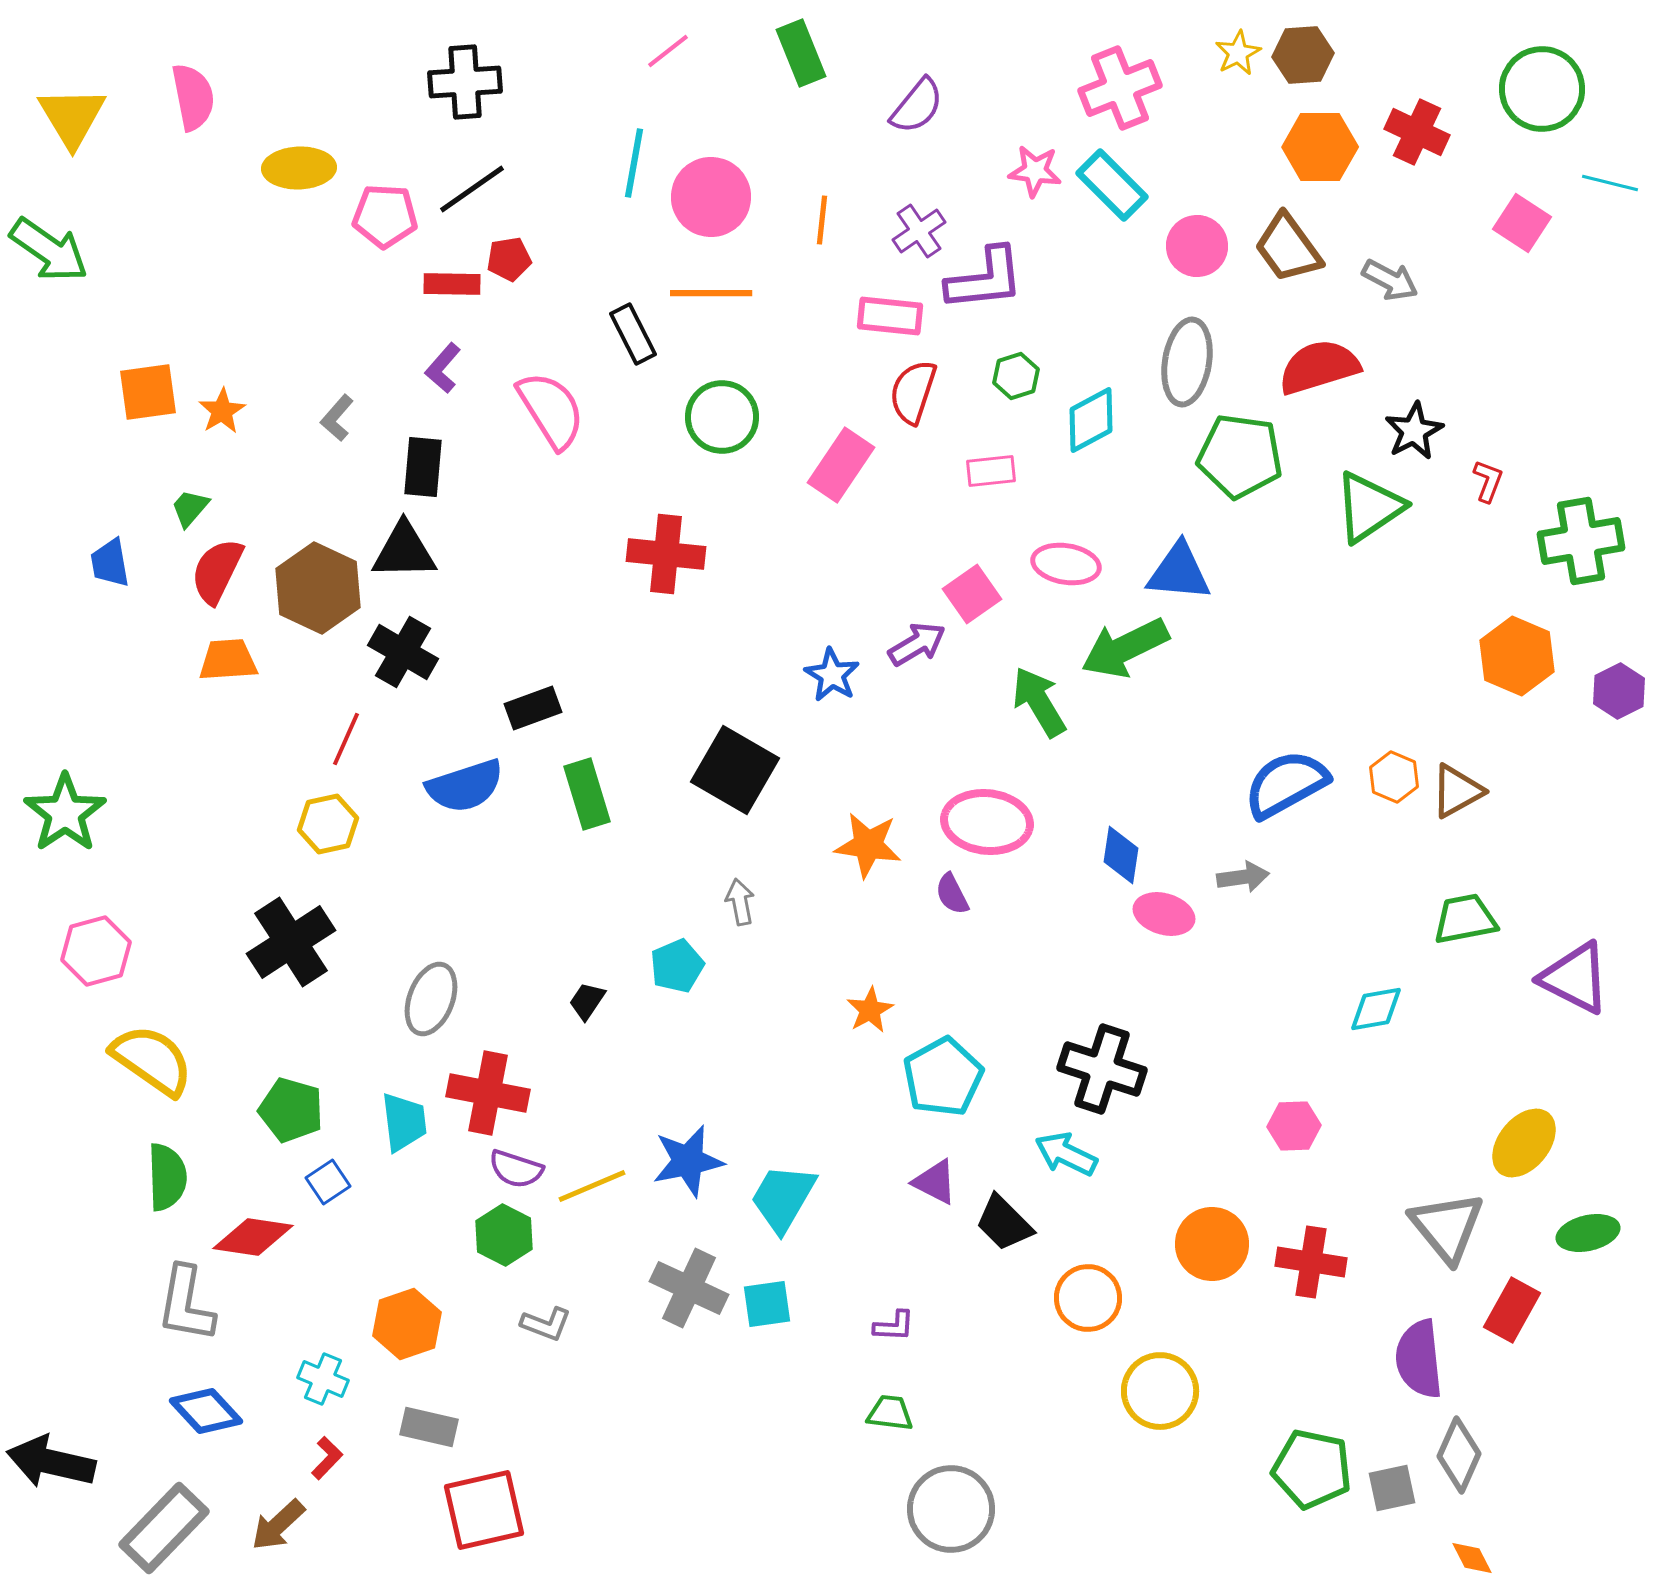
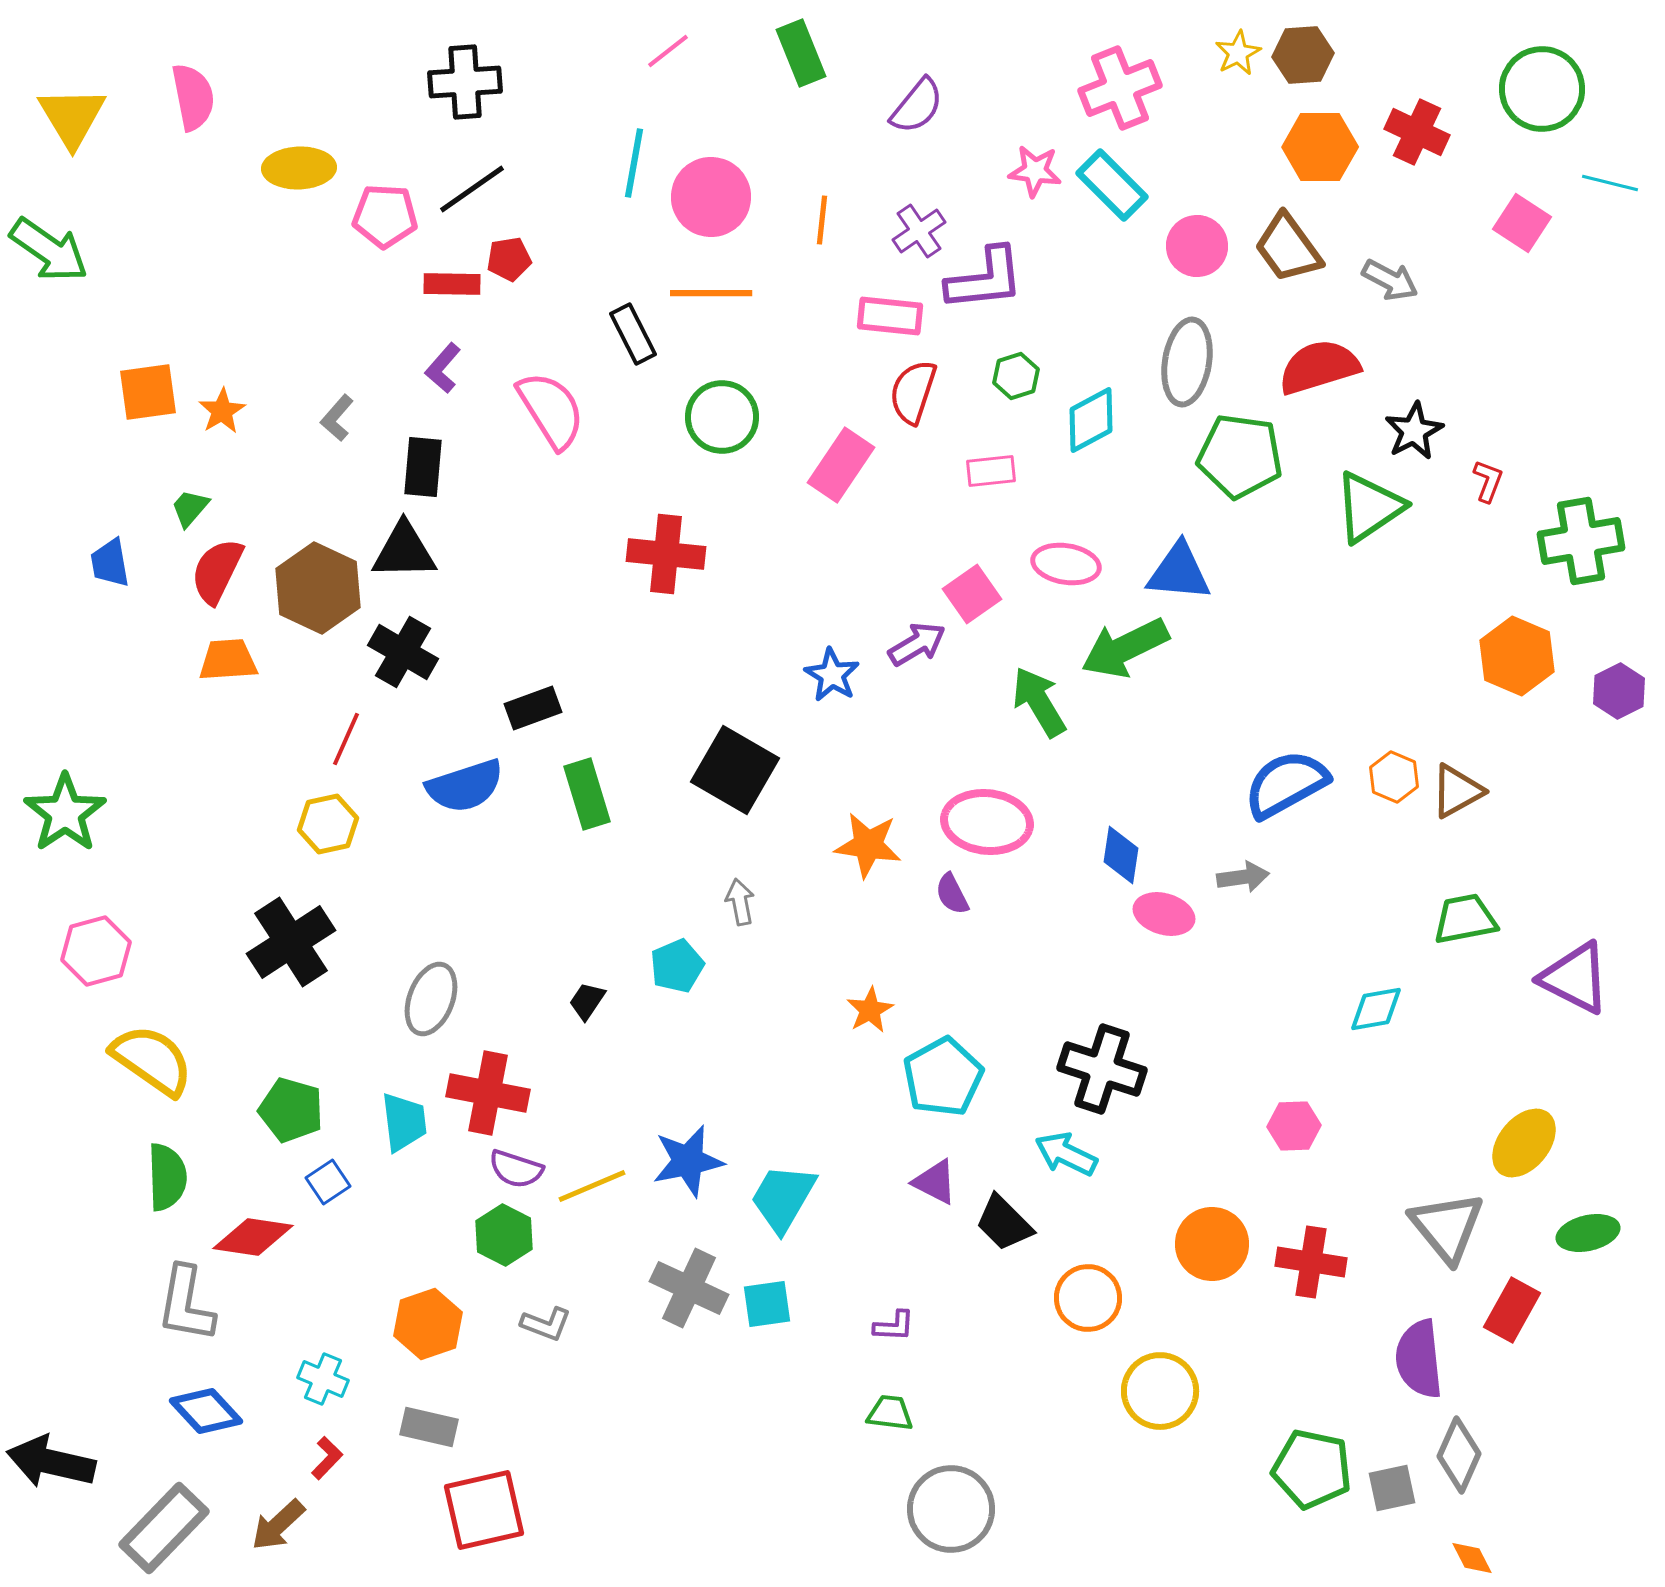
orange hexagon at (407, 1324): moved 21 px right
